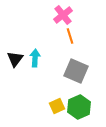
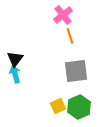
cyan arrow: moved 20 px left, 16 px down; rotated 18 degrees counterclockwise
gray square: rotated 30 degrees counterclockwise
yellow square: moved 1 px right
